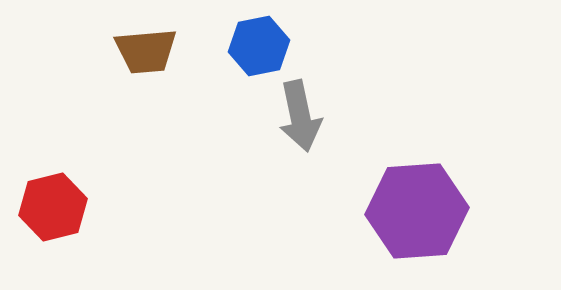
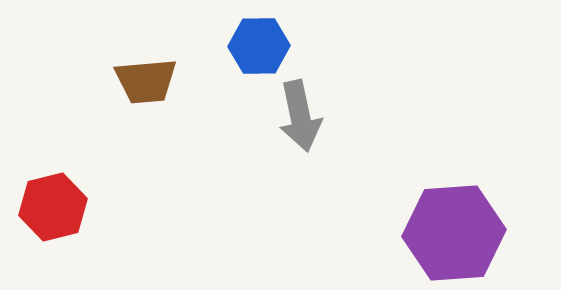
blue hexagon: rotated 10 degrees clockwise
brown trapezoid: moved 30 px down
purple hexagon: moved 37 px right, 22 px down
